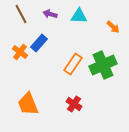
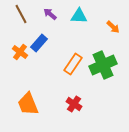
purple arrow: rotated 24 degrees clockwise
